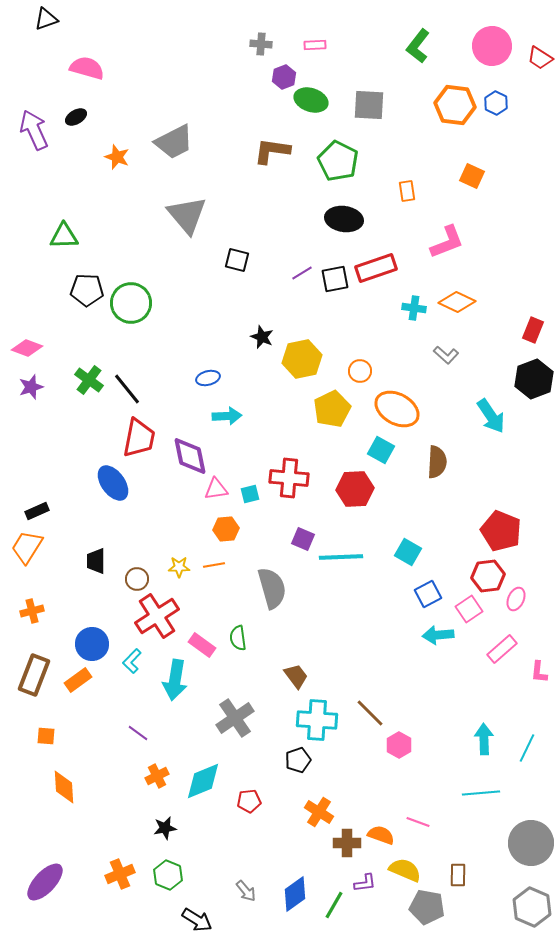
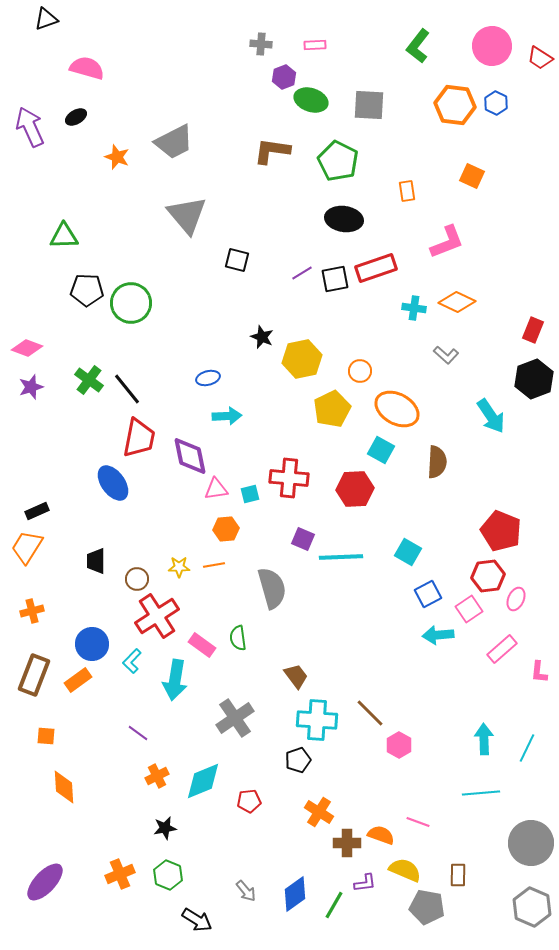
purple arrow at (34, 130): moved 4 px left, 3 px up
